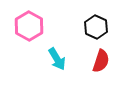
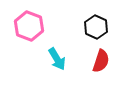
pink hexagon: rotated 8 degrees counterclockwise
